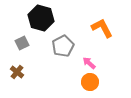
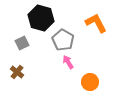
orange L-shape: moved 6 px left, 5 px up
gray pentagon: moved 6 px up; rotated 15 degrees counterclockwise
pink arrow: moved 21 px left, 1 px up; rotated 16 degrees clockwise
